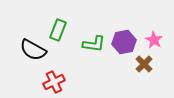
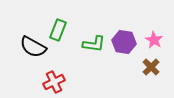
purple hexagon: rotated 20 degrees clockwise
black semicircle: moved 3 px up
brown cross: moved 7 px right, 3 px down
